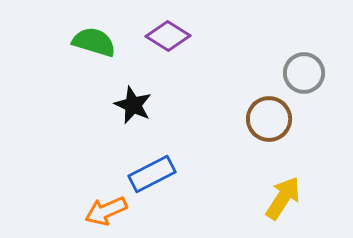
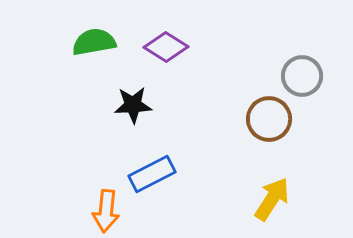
purple diamond: moved 2 px left, 11 px down
green semicircle: rotated 27 degrees counterclockwise
gray circle: moved 2 px left, 3 px down
black star: rotated 27 degrees counterclockwise
yellow arrow: moved 11 px left, 1 px down
orange arrow: rotated 60 degrees counterclockwise
